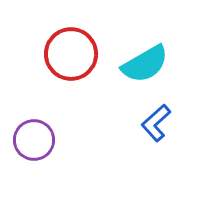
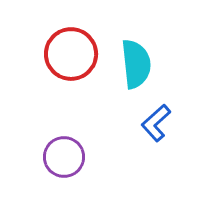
cyan semicircle: moved 9 px left; rotated 66 degrees counterclockwise
purple circle: moved 30 px right, 17 px down
